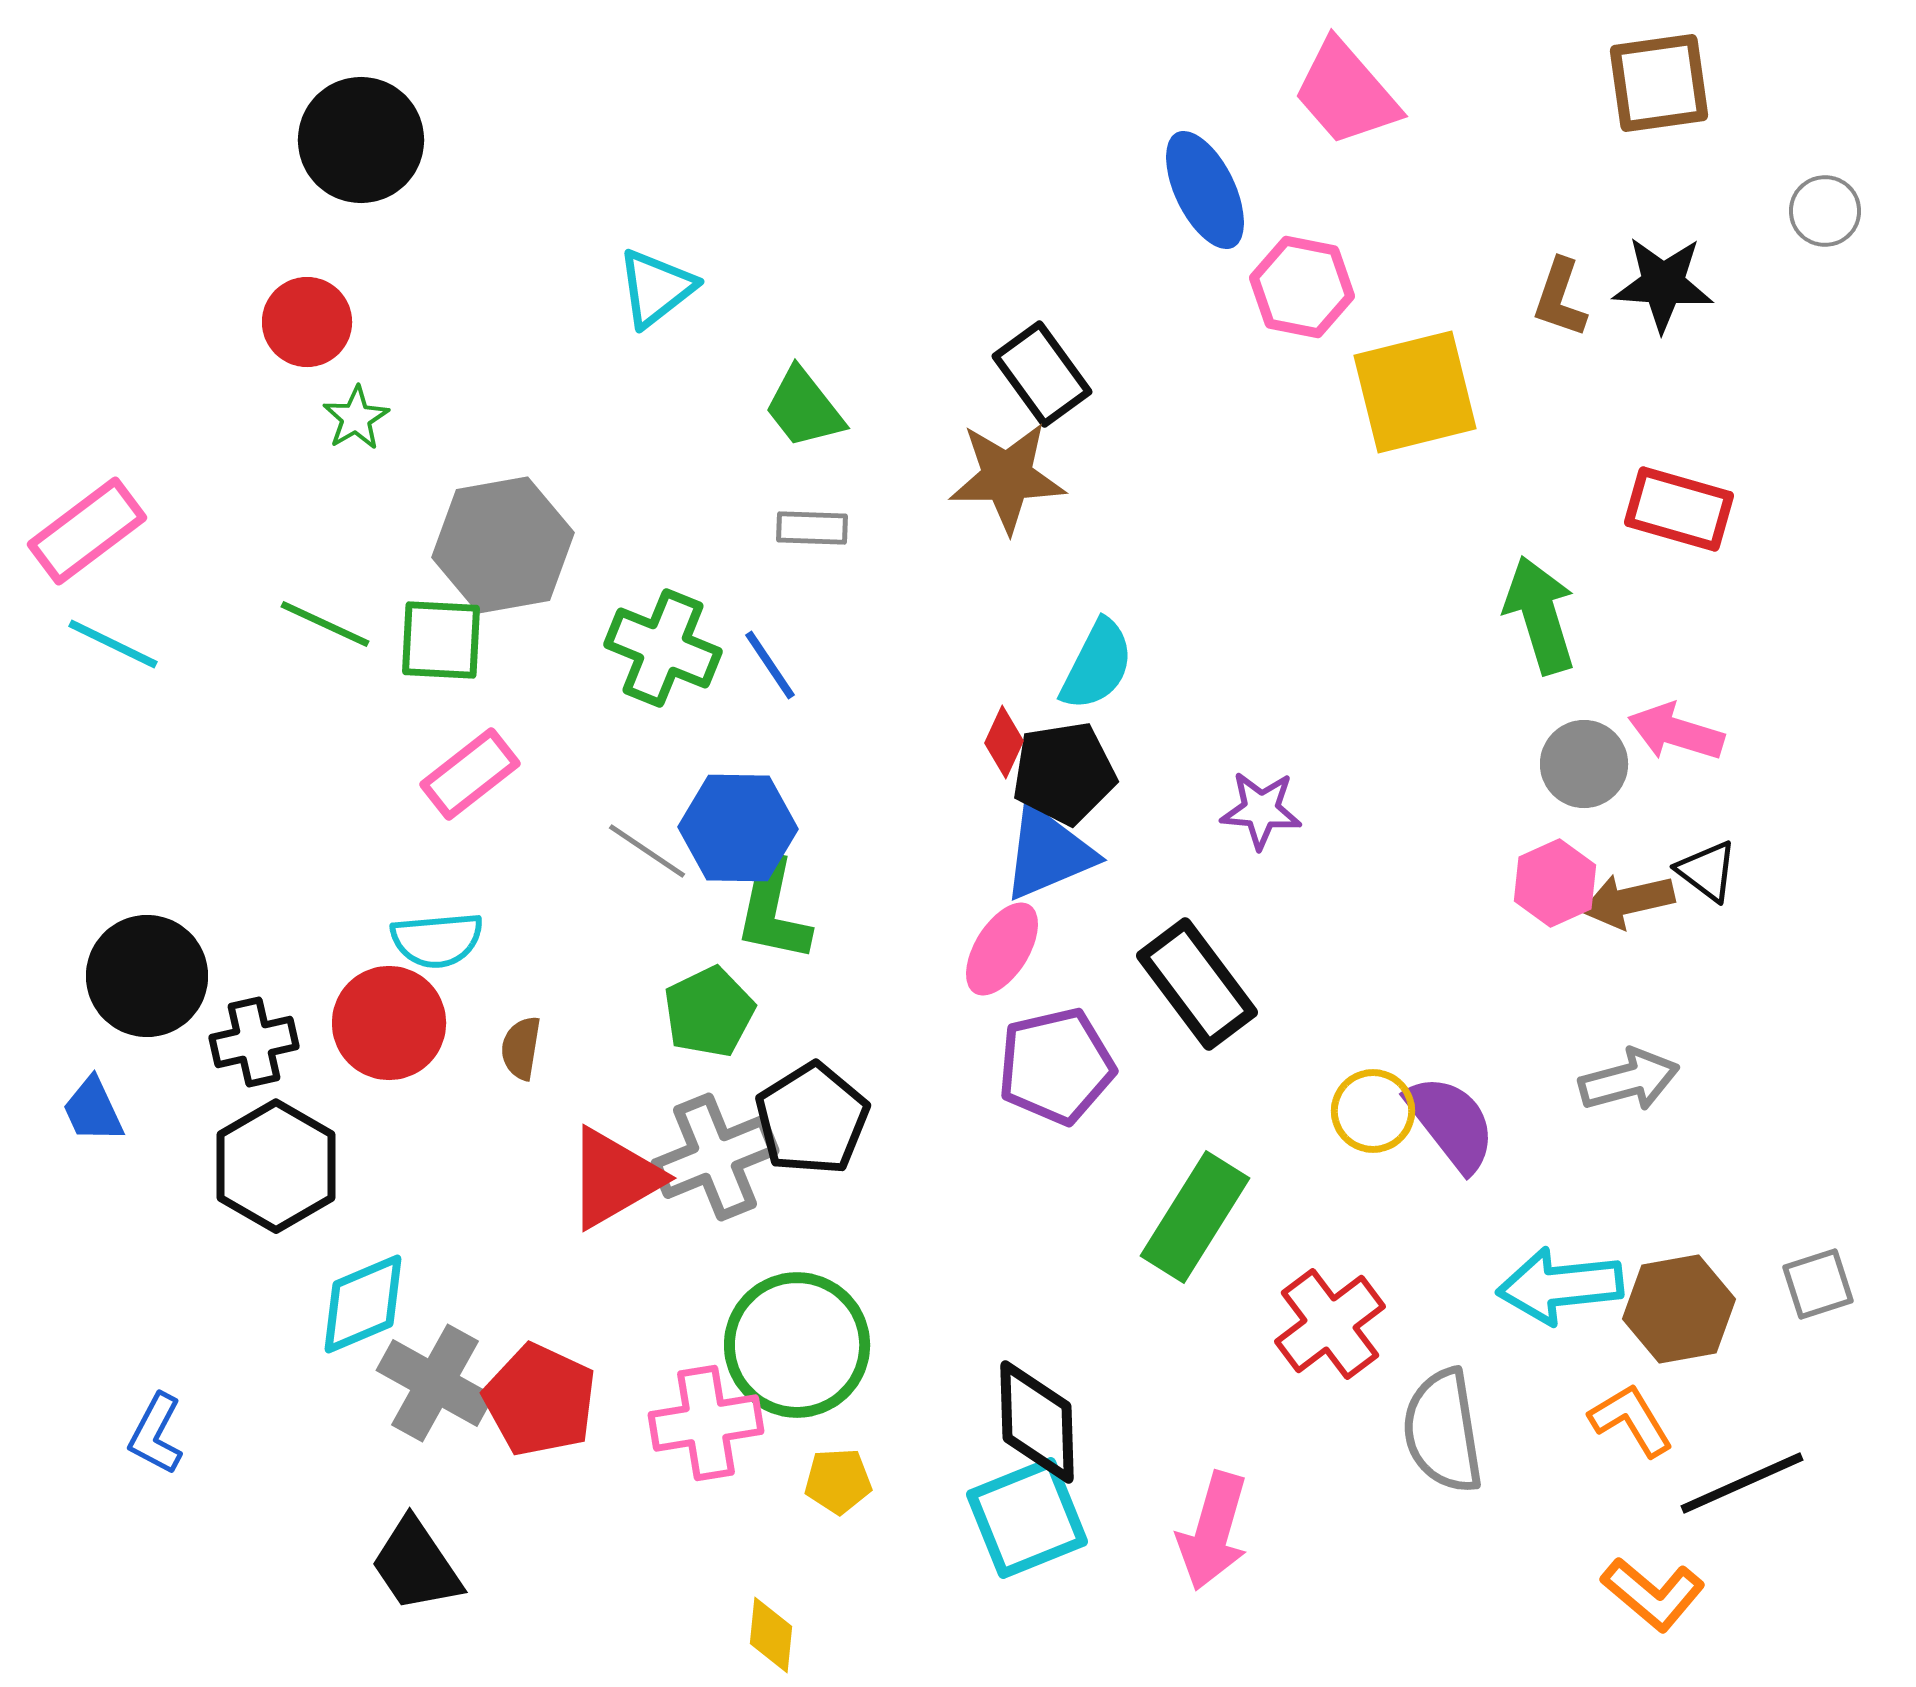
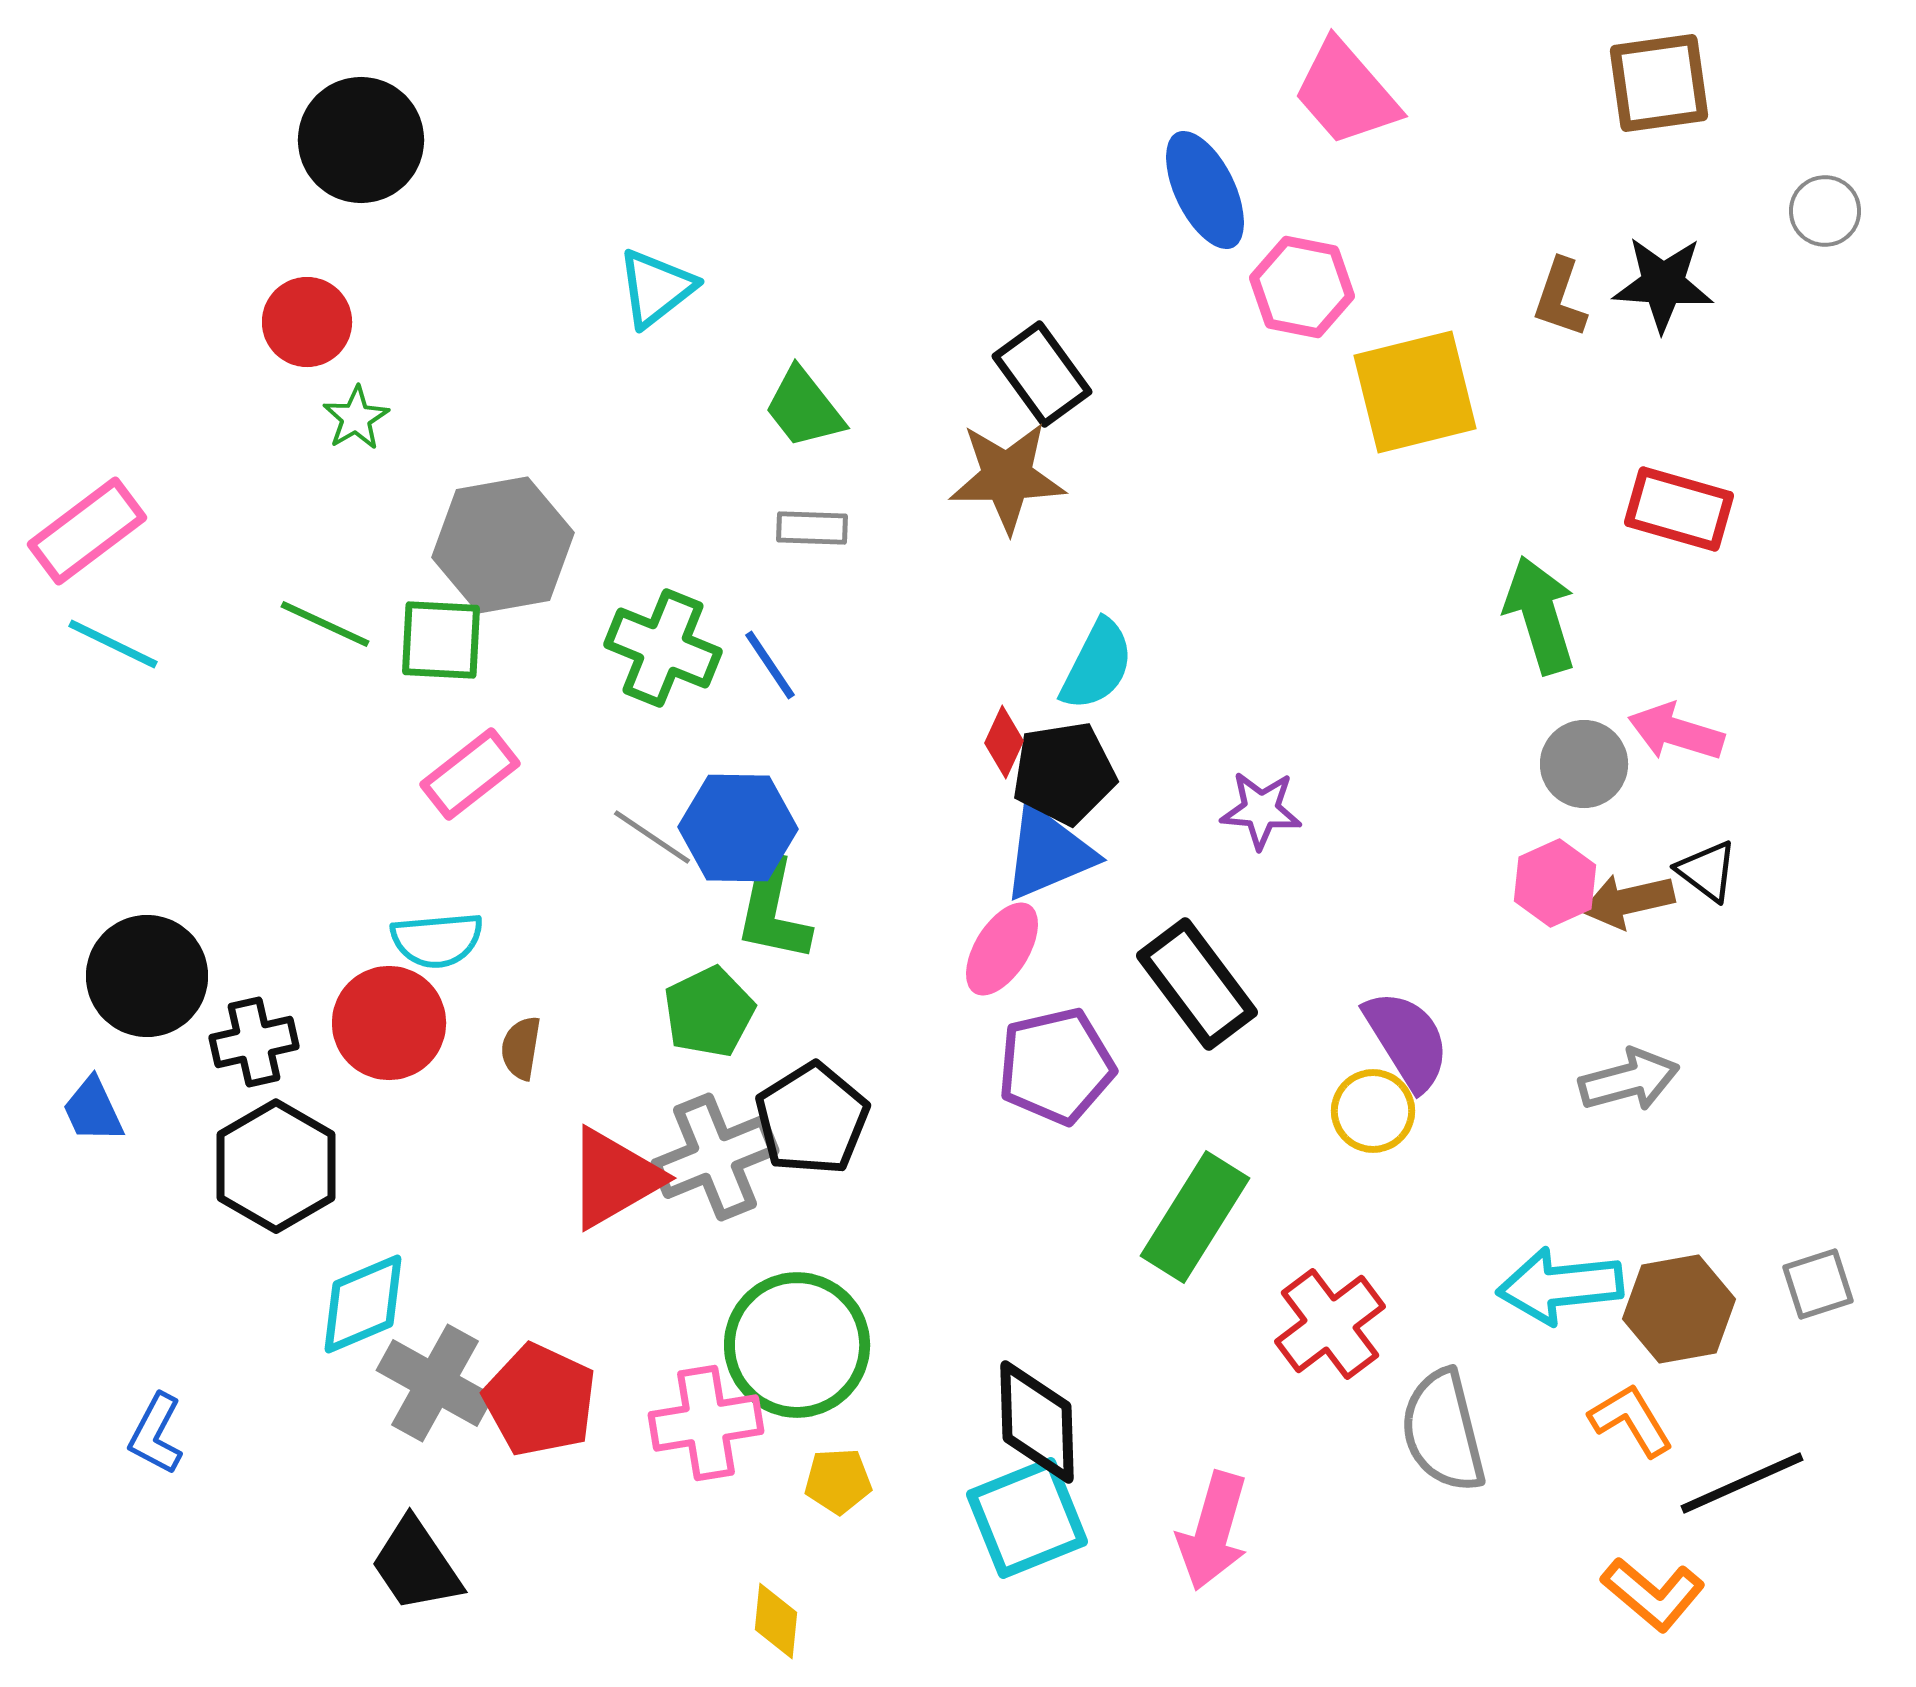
gray line at (647, 851): moved 5 px right, 14 px up
purple semicircle at (1451, 1123): moved 44 px left, 83 px up; rotated 6 degrees clockwise
gray semicircle at (1443, 1431): rotated 5 degrees counterclockwise
yellow diamond at (771, 1635): moved 5 px right, 14 px up
